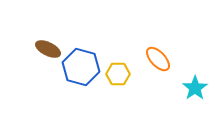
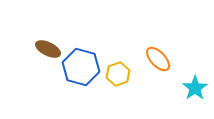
yellow hexagon: rotated 20 degrees counterclockwise
